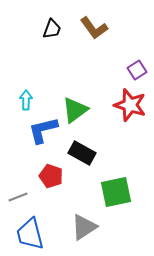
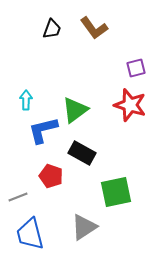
purple square: moved 1 px left, 2 px up; rotated 18 degrees clockwise
